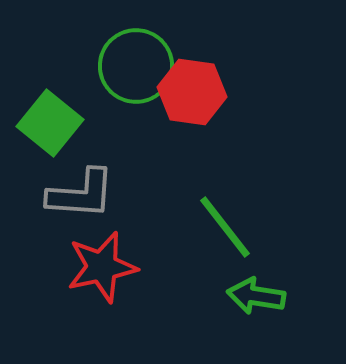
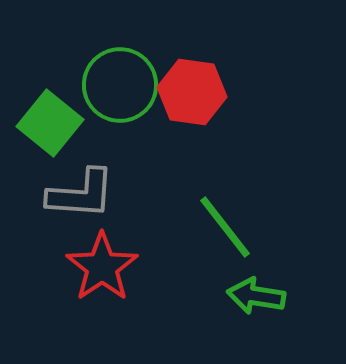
green circle: moved 16 px left, 19 px down
red star: rotated 22 degrees counterclockwise
